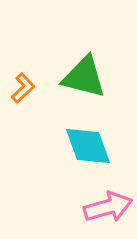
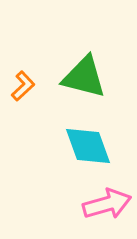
orange L-shape: moved 2 px up
pink arrow: moved 1 px left, 3 px up
